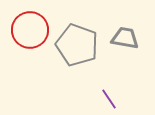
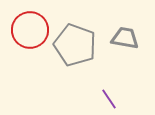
gray pentagon: moved 2 px left
